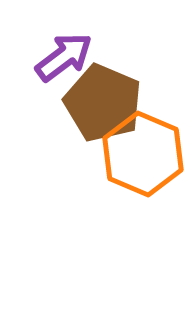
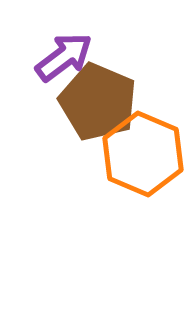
brown pentagon: moved 5 px left, 1 px up
